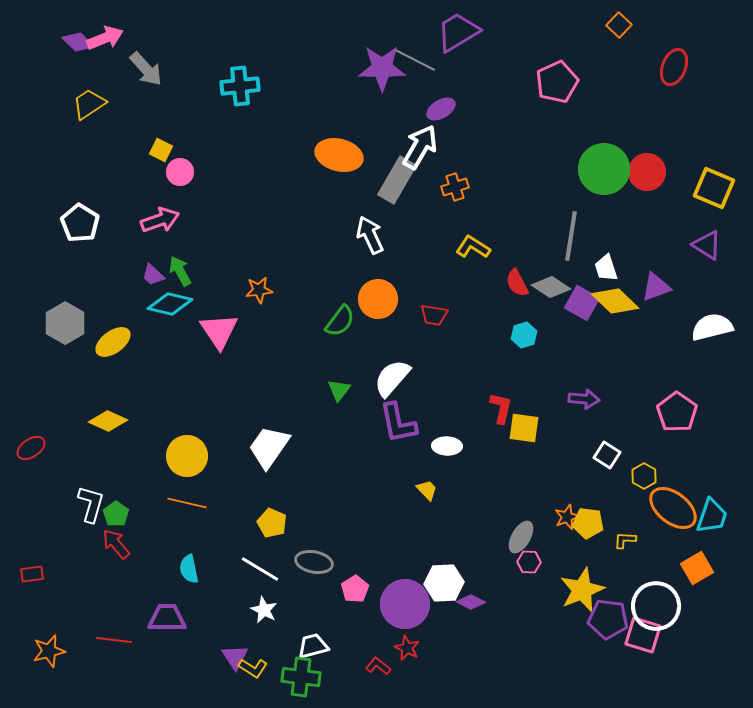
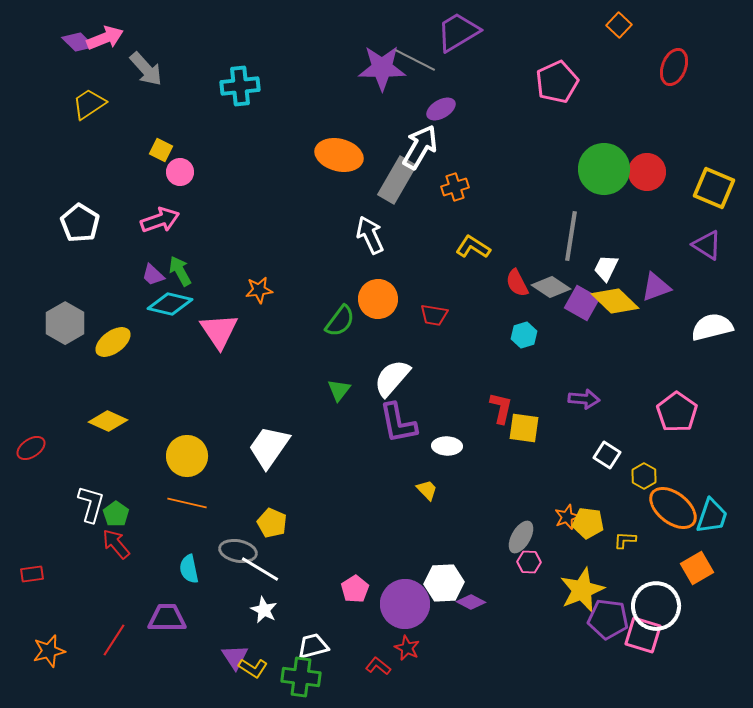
white trapezoid at (606, 268): rotated 44 degrees clockwise
gray ellipse at (314, 562): moved 76 px left, 11 px up
red line at (114, 640): rotated 64 degrees counterclockwise
